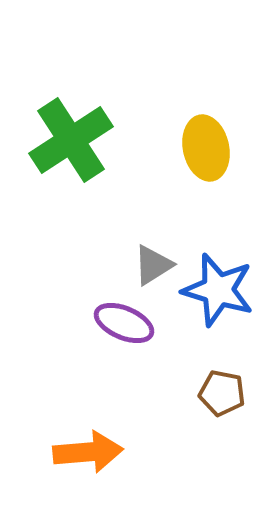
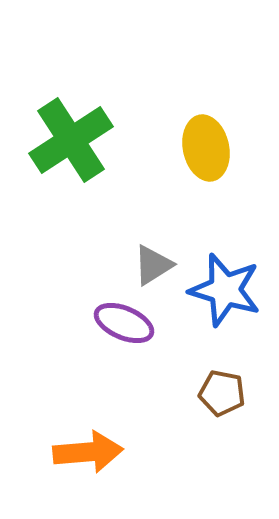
blue star: moved 7 px right
